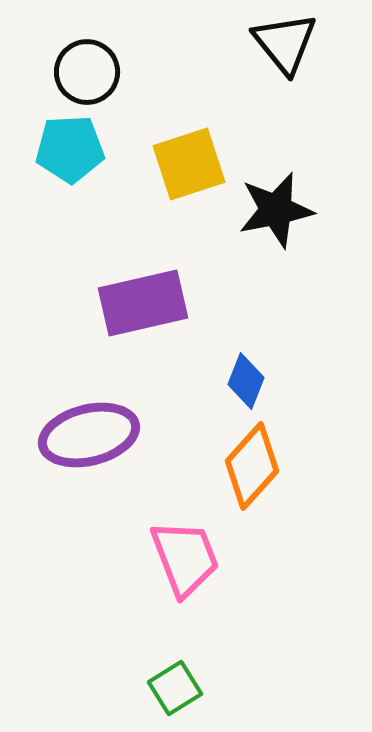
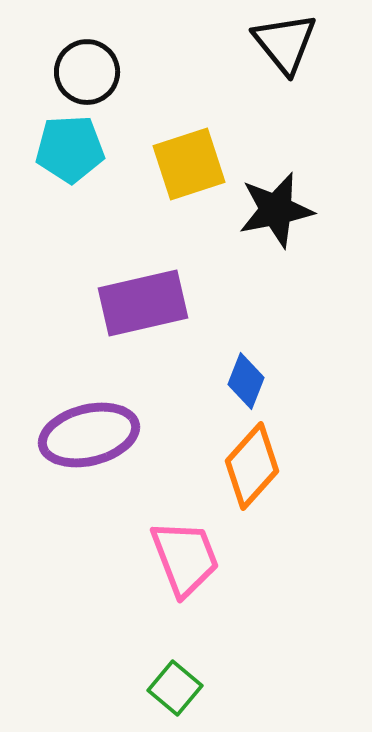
green square: rotated 18 degrees counterclockwise
